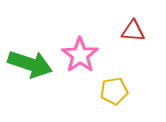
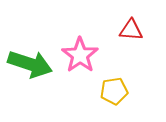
red triangle: moved 2 px left, 1 px up
